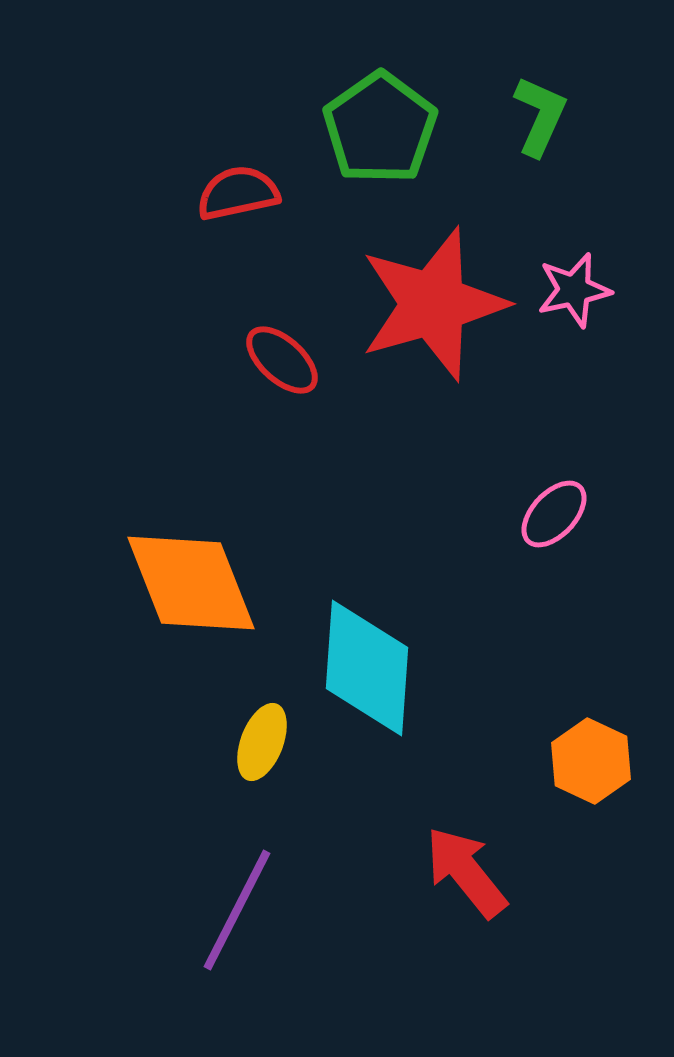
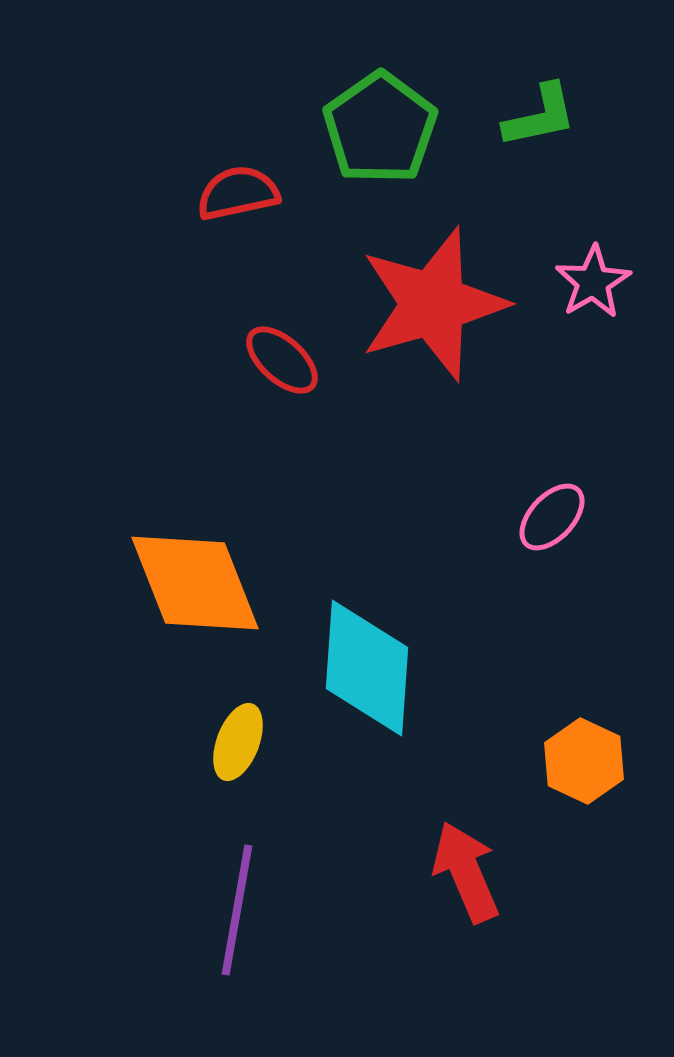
green L-shape: rotated 54 degrees clockwise
pink star: moved 19 px right, 8 px up; rotated 18 degrees counterclockwise
pink ellipse: moved 2 px left, 3 px down
orange diamond: moved 4 px right
yellow ellipse: moved 24 px left
orange hexagon: moved 7 px left
red arrow: rotated 16 degrees clockwise
purple line: rotated 17 degrees counterclockwise
